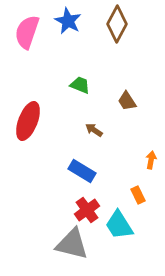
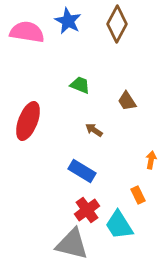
pink semicircle: rotated 80 degrees clockwise
